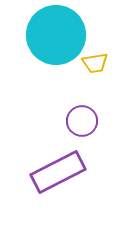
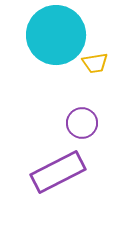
purple circle: moved 2 px down
